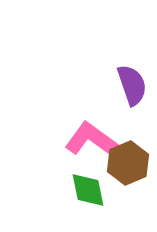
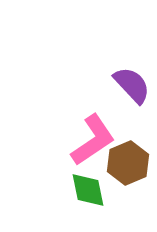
purple semicircle: rotated 24 degrees counterclockwise
pink L-shape: moved 1 px right; rotated 110 degrees clockwise
